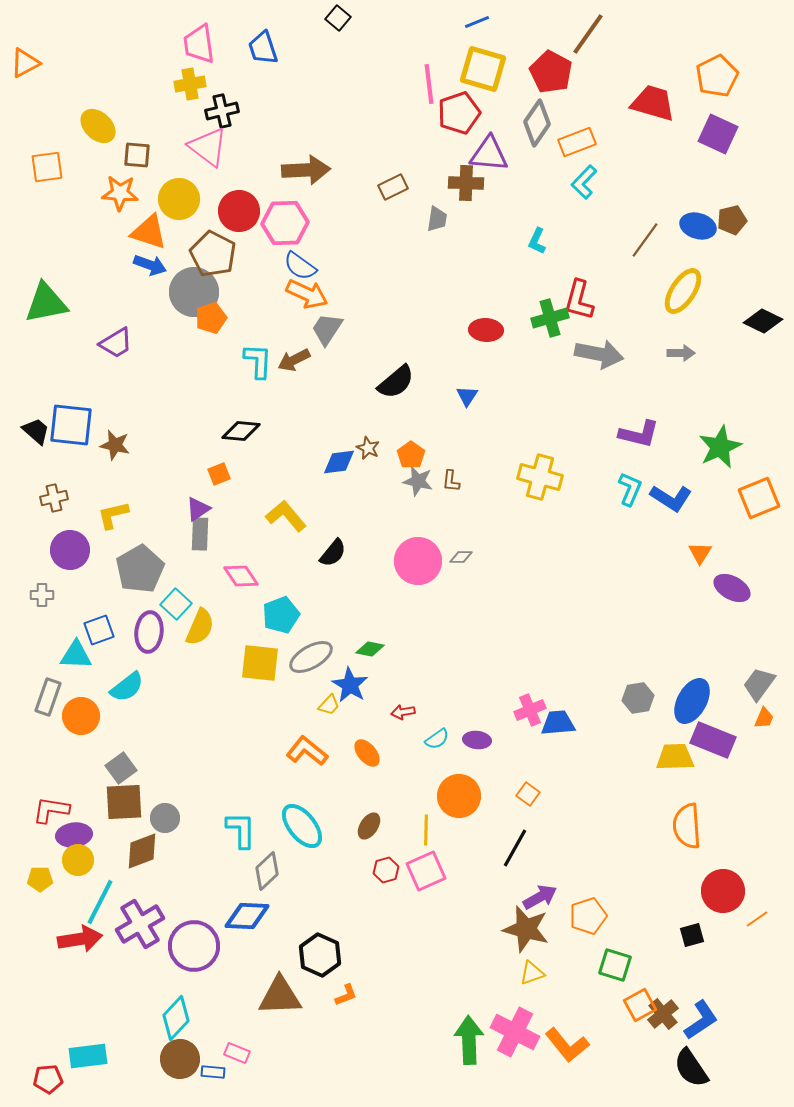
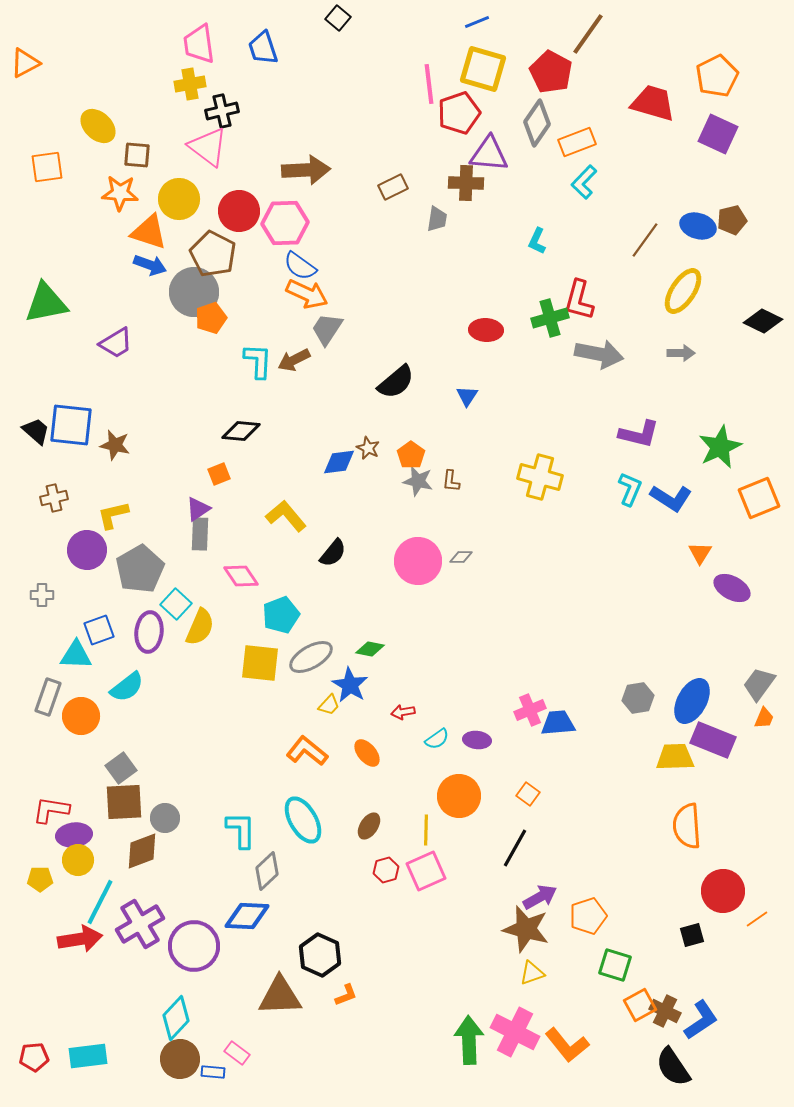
purple circle at (70, 550): moved 17 px right
cyan ellipse at (302, 826): moved 1 px right, 6 px up; rotated 9 degrees clockwise
brown cross at (663, 1014): moved 2 px right, 3 px up; rotated 24 degrees counterclockwise
pink rectangle at (237, 1053): rotated 15 degrees clockwise
black semicircle at (691, 1068): moved 18 px left, 1 px up
red pentagon at (48, 1079): moved 14 px left, 22 px up
